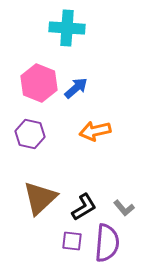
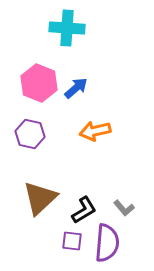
black L-shape: moved 3 px down
